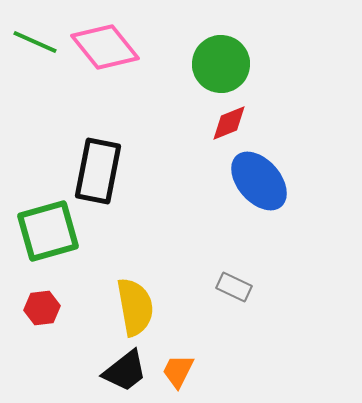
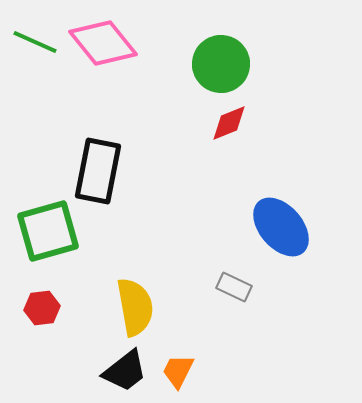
pink diamond: moved 2 px left, 4 px up
blue ellipse: moved 22 px right, 46 px down
